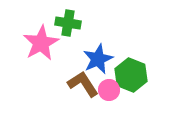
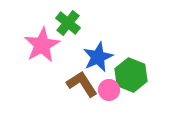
green cross: rotated 30 degrees clockwise
pink star: moved 1 px right, 2 px down
blue star: moved 2 px up
brown L-shape: moved 1 px left
